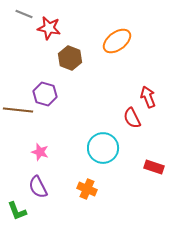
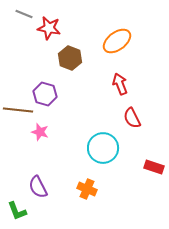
red arrow: moved 28 px left, 13 px up
pink star: moved 20 px up
